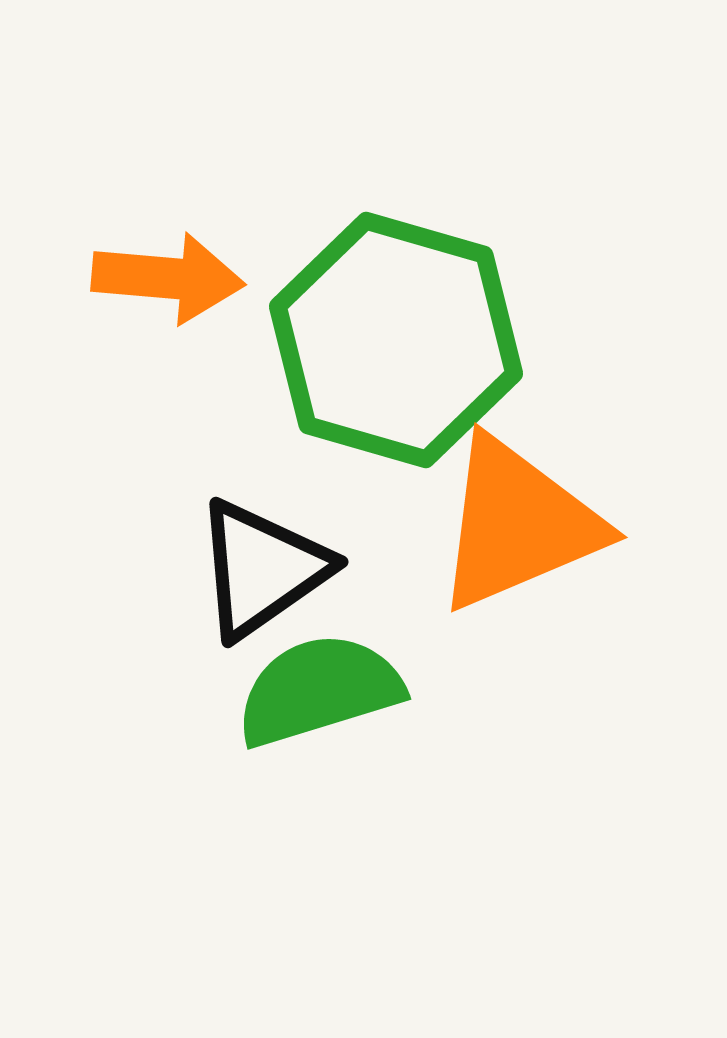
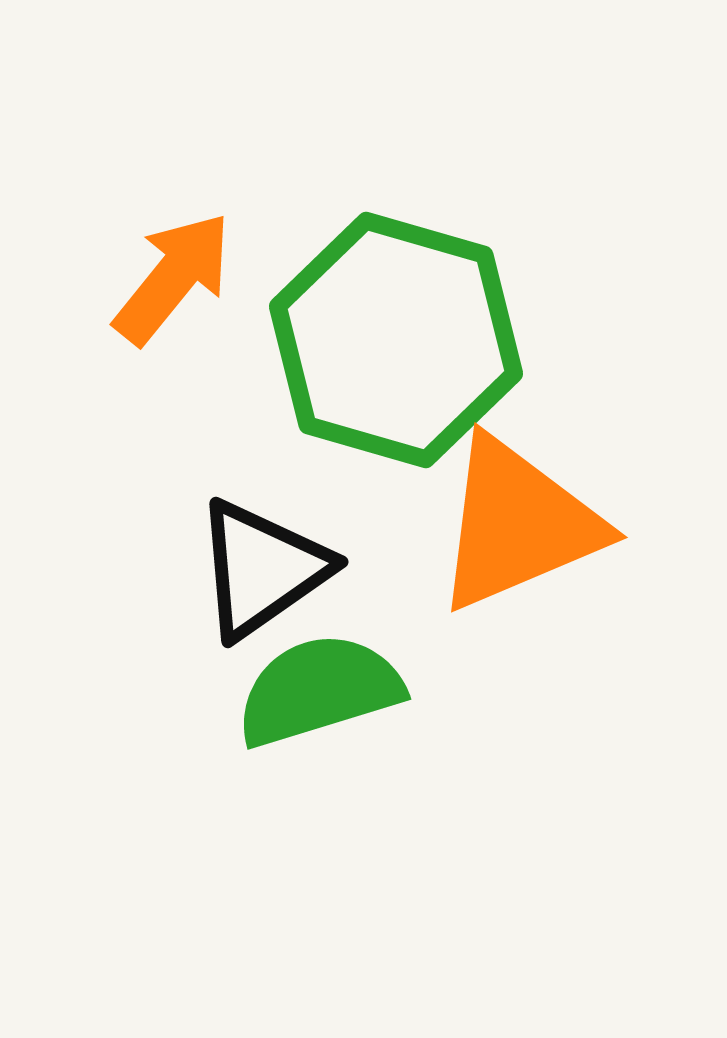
orange arrow: moved 5 px right; rotated 56 degrees counterclockwise
